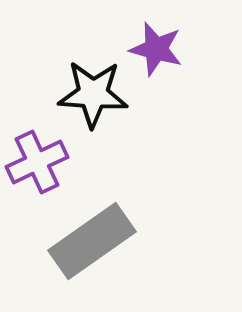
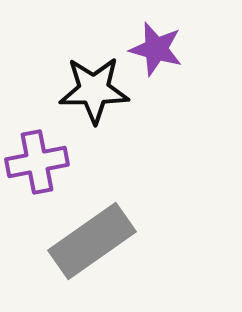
black star: moved 1 px right, 4 px up; rotated 4 degrees counterclockwise
purple cross: rotated 14 degrees clockwise
